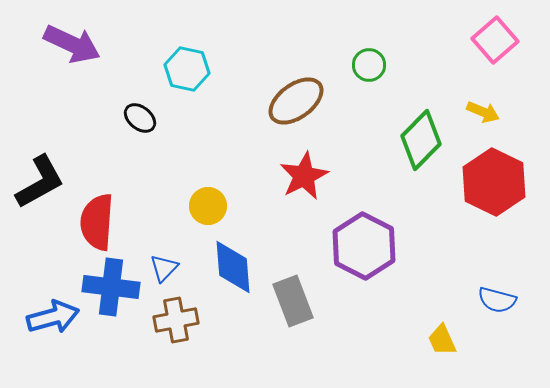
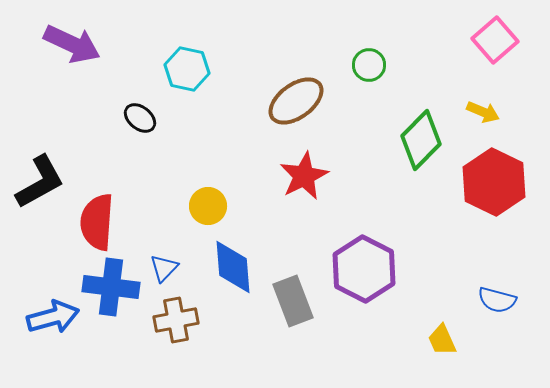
purple hexagon: moved 23 px down
